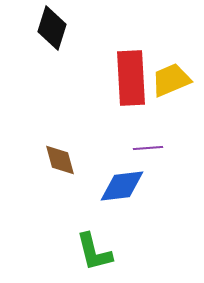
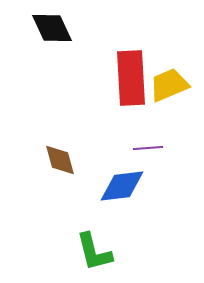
black diamond: rotated 42 degrees counterclockwise
yellow trapezoid: moved 2 px left, 5 px down
